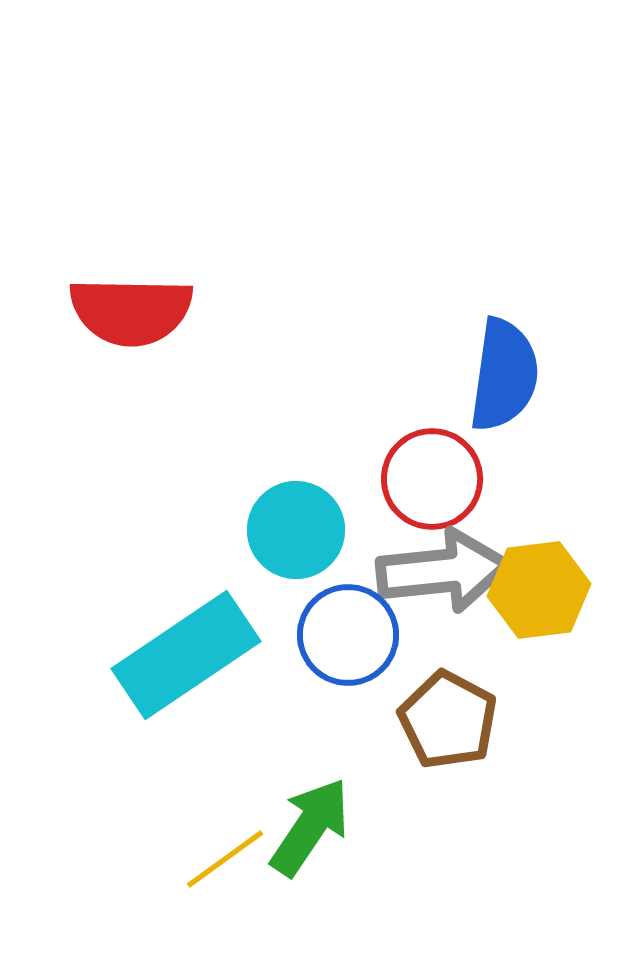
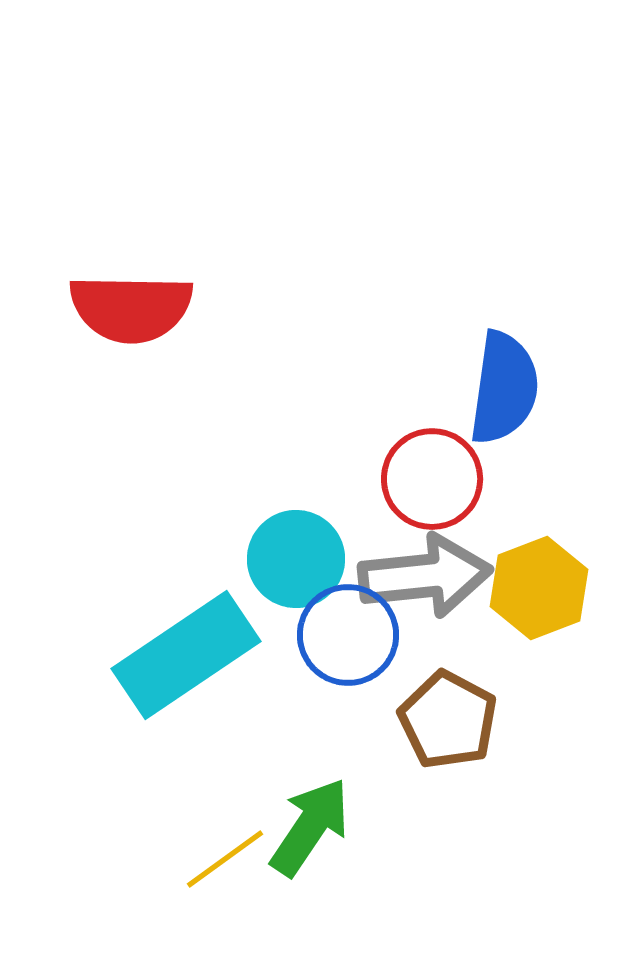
red semicircle: moved 3 px up
blue semicircle: moved 13 px down
cyan circle: moved 29 px down
gray arrow: moved 18 px left, 5 px down
yellow hexagon: moved 2 px up; rotated 14 degrees counterclockwise
